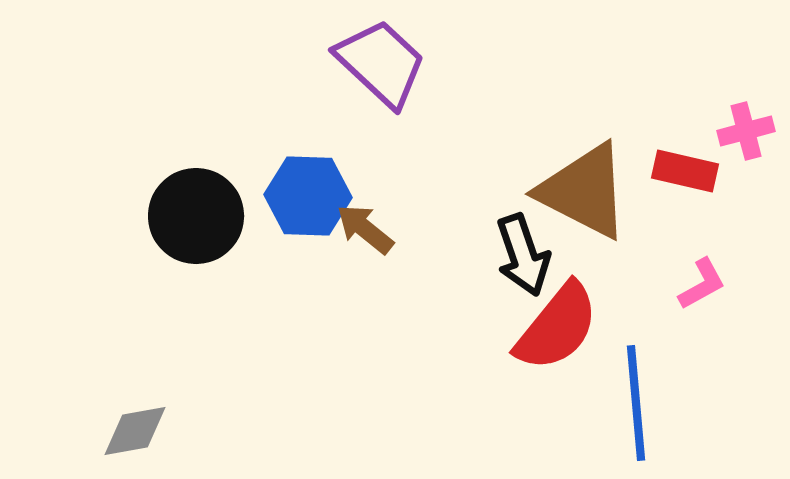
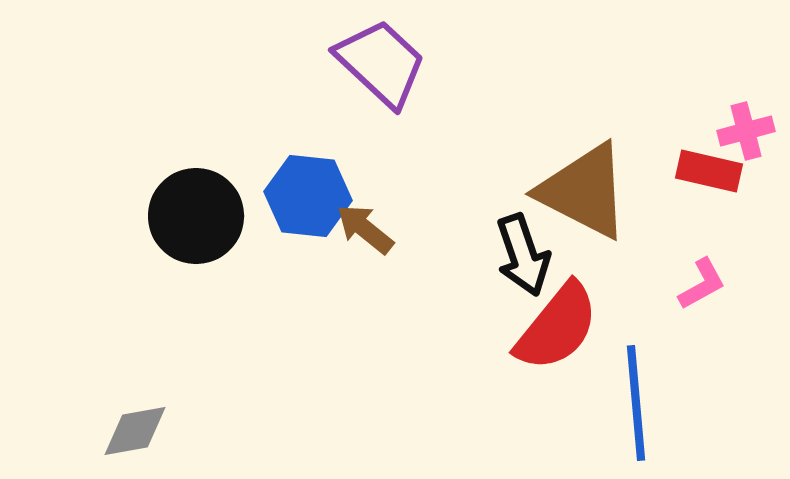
red rectangle: moved 24 px right
blue hexagon: rotated 4 degrees clockwise
